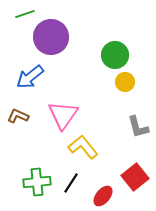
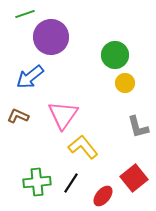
yellow circle: moved 1 px down
red square: moved 1 px left, 1 px down
